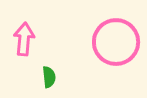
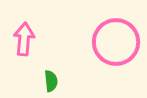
green semicircle: moved 2 px right, 4 px down
